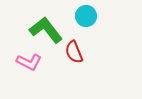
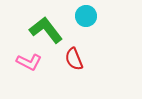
red semicircle: moved 7 px down
